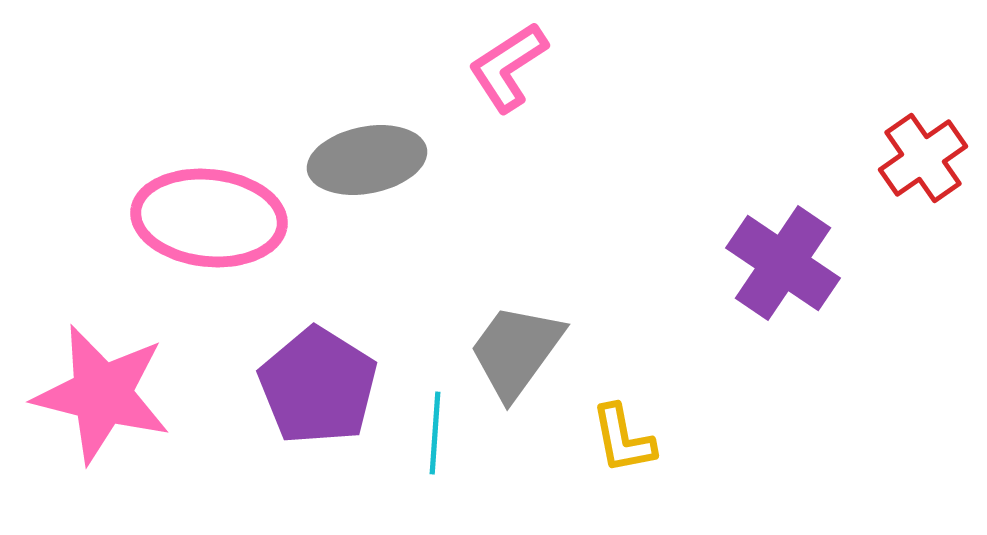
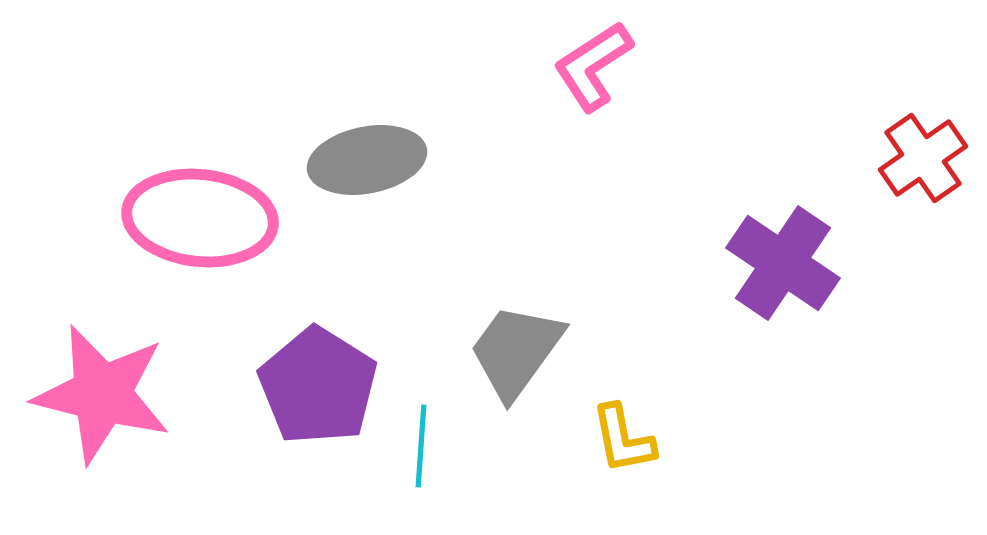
pink L-shape: moved 85 px right, 1 px up
pink ellipse: moved 9 px left
cyan line: moved 14 px left, 13 px down
